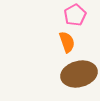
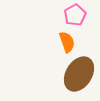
brown ellipse: rotated 44 degrees counterclockwise
